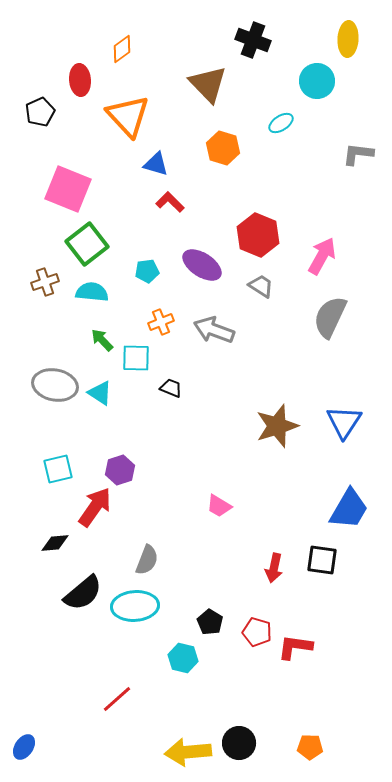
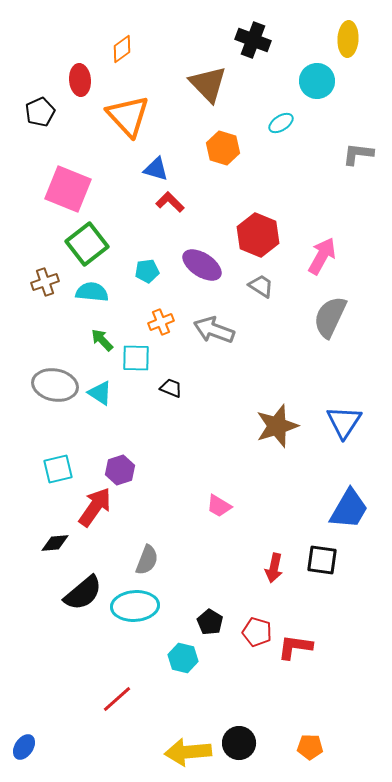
blue triangle at (156, 164): moved 5 px down
